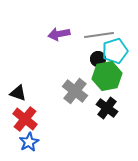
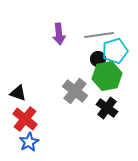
purple arrow: rotated 85 degrees counterclockwise
